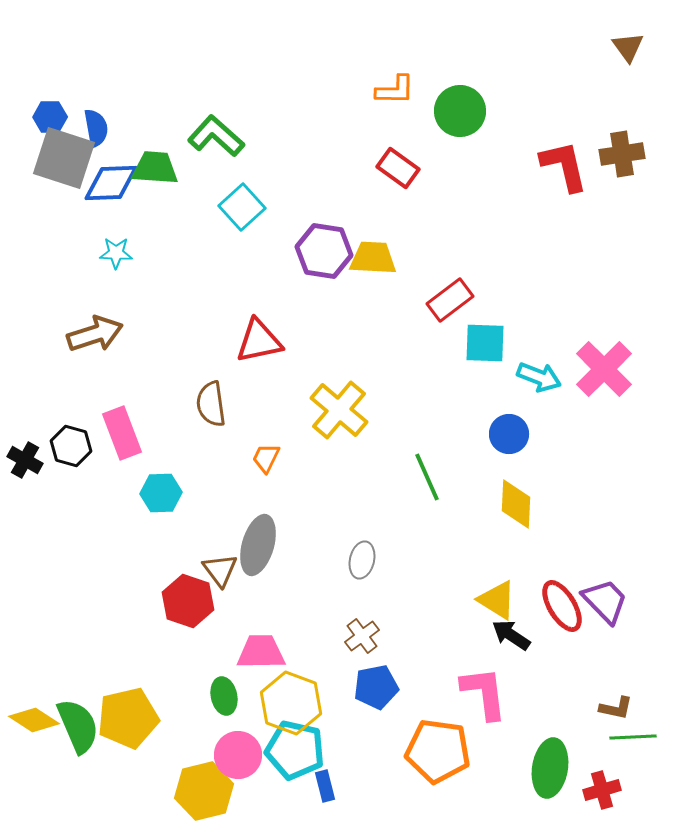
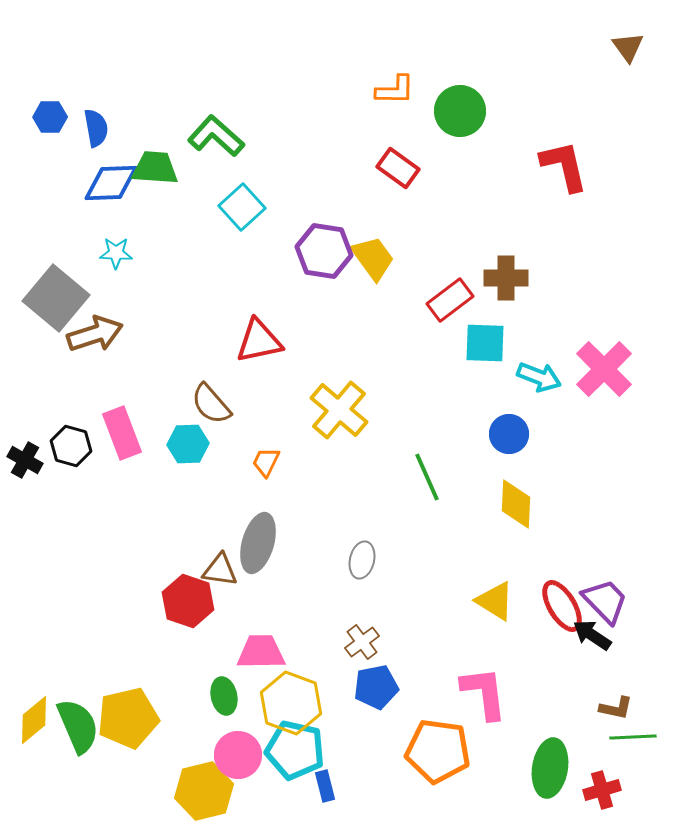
brown cross at (622, 154): moved 116 px left, 124 px down; rotated 9 degrees clockwise
gray square at (64, 158): moved 8 px left, 140 px down; rotated 22 degrees clockwise
yellow trapezoid at (373, 258): rotated 51 degrees clockwise
brown semicircle at (211, 404): rotated 33 degrees counterclockwise
orange trapezoid at (266, 458): moved 4 px down
cyan hexagon at (161, 493): moved 27 px right, 49 px up
gray ellipse at (258, 545): moved 2 px up
brown triangle at (220, 570): rotated 45 degrees counterclockwise
yellow triangle at (497, 600): moved 2 px left, 1 px down
black arrow at (511, 635): moved 81 px right
brown cross at (362, 636): moved 6 px down
yellow diamond at (34, 720): rotated 72 degrees counterclockwise
